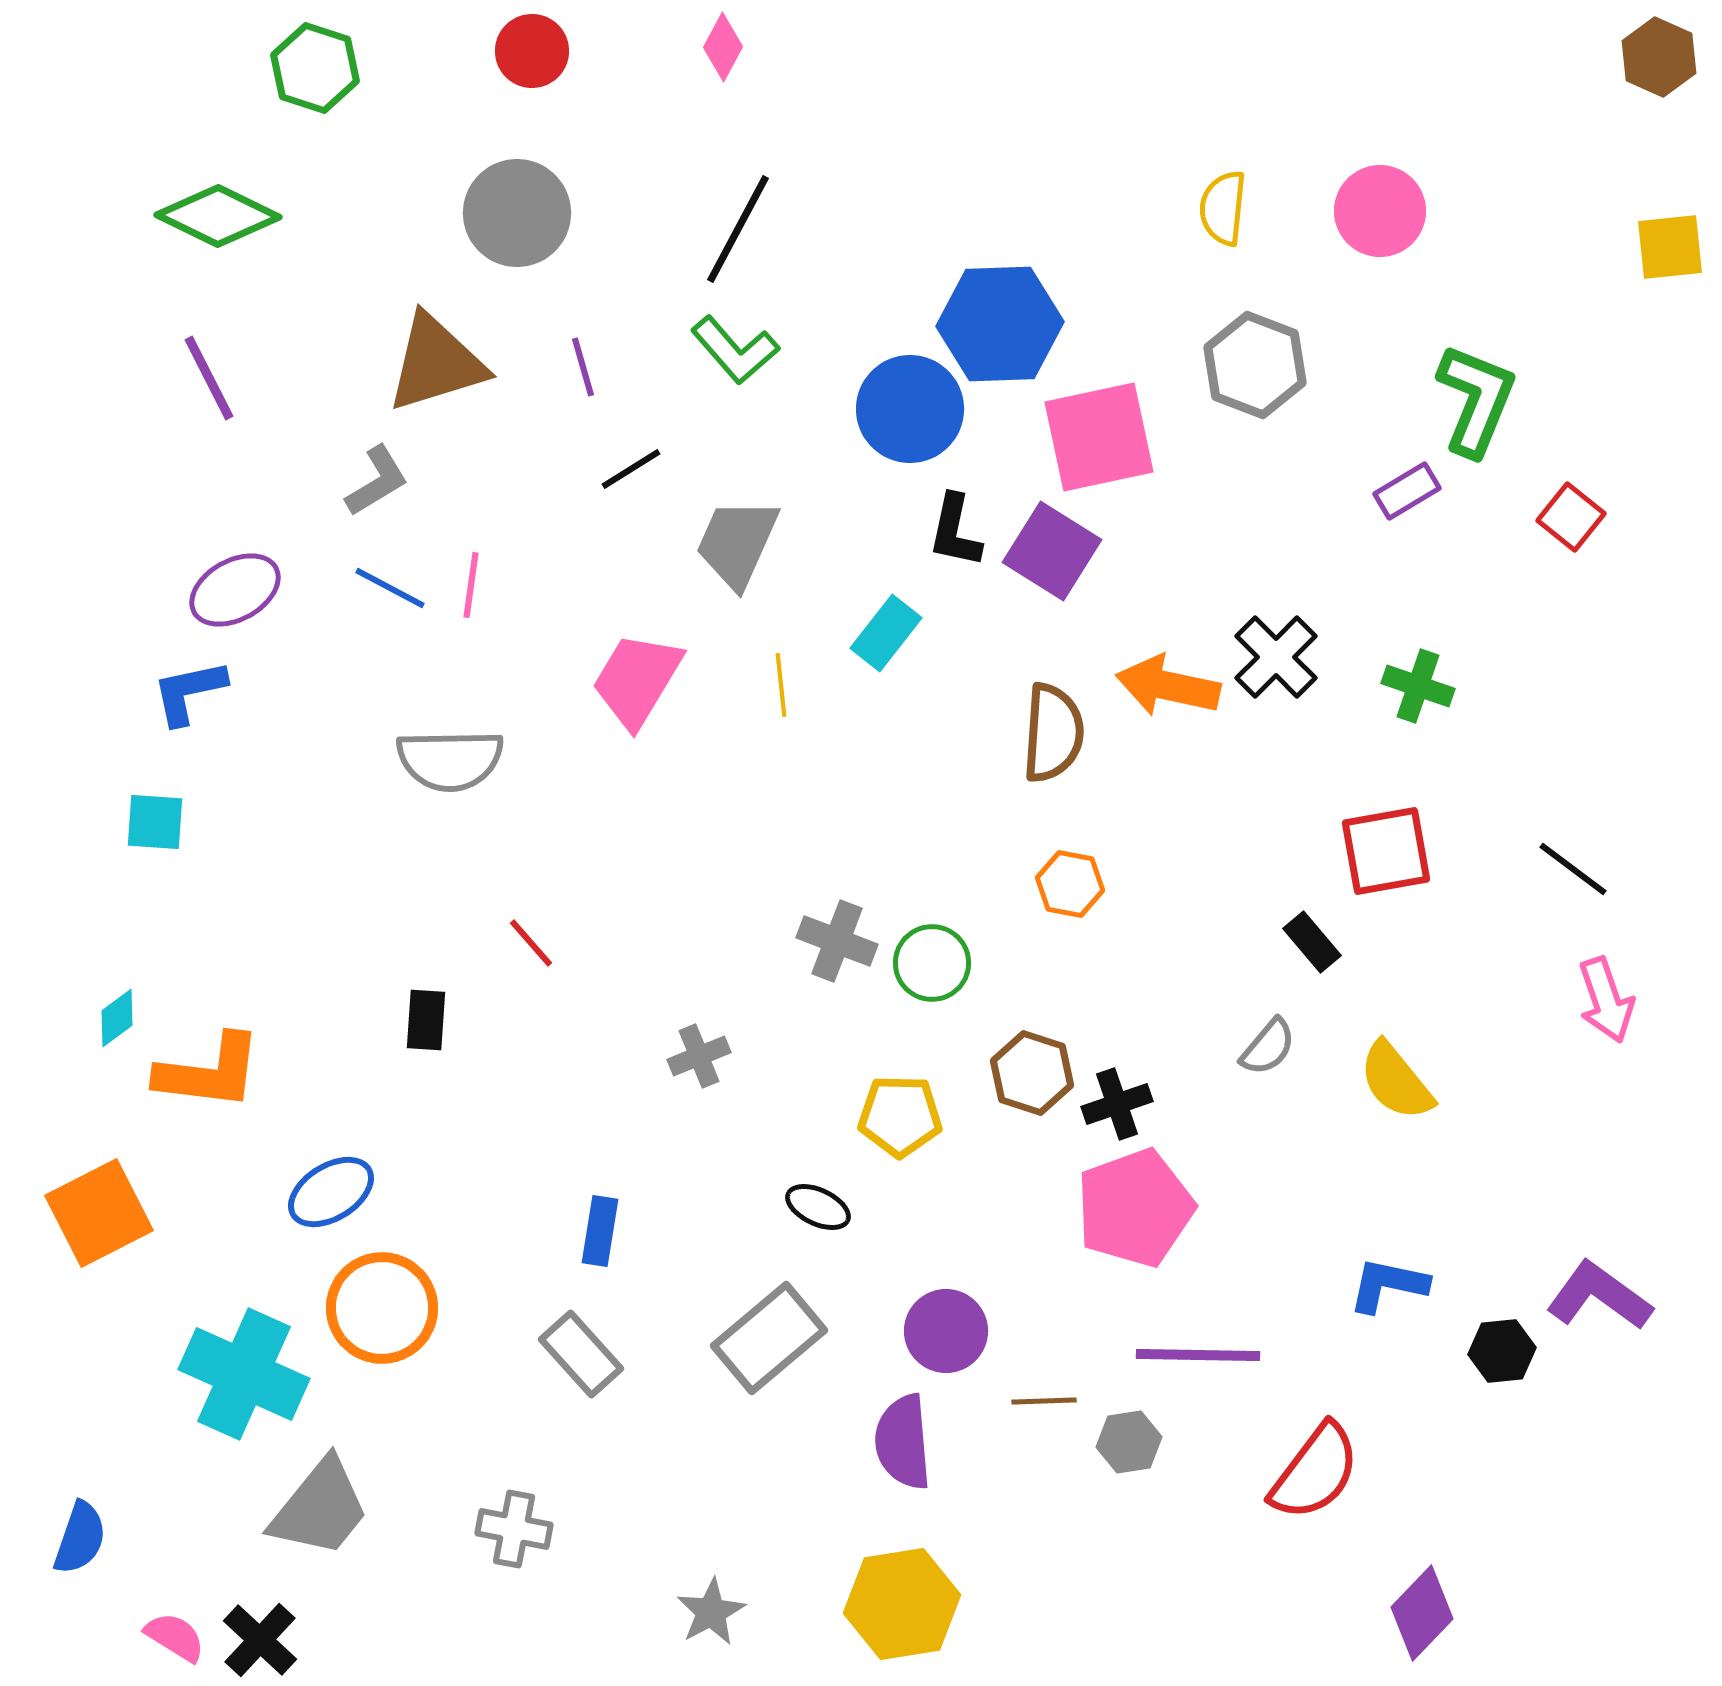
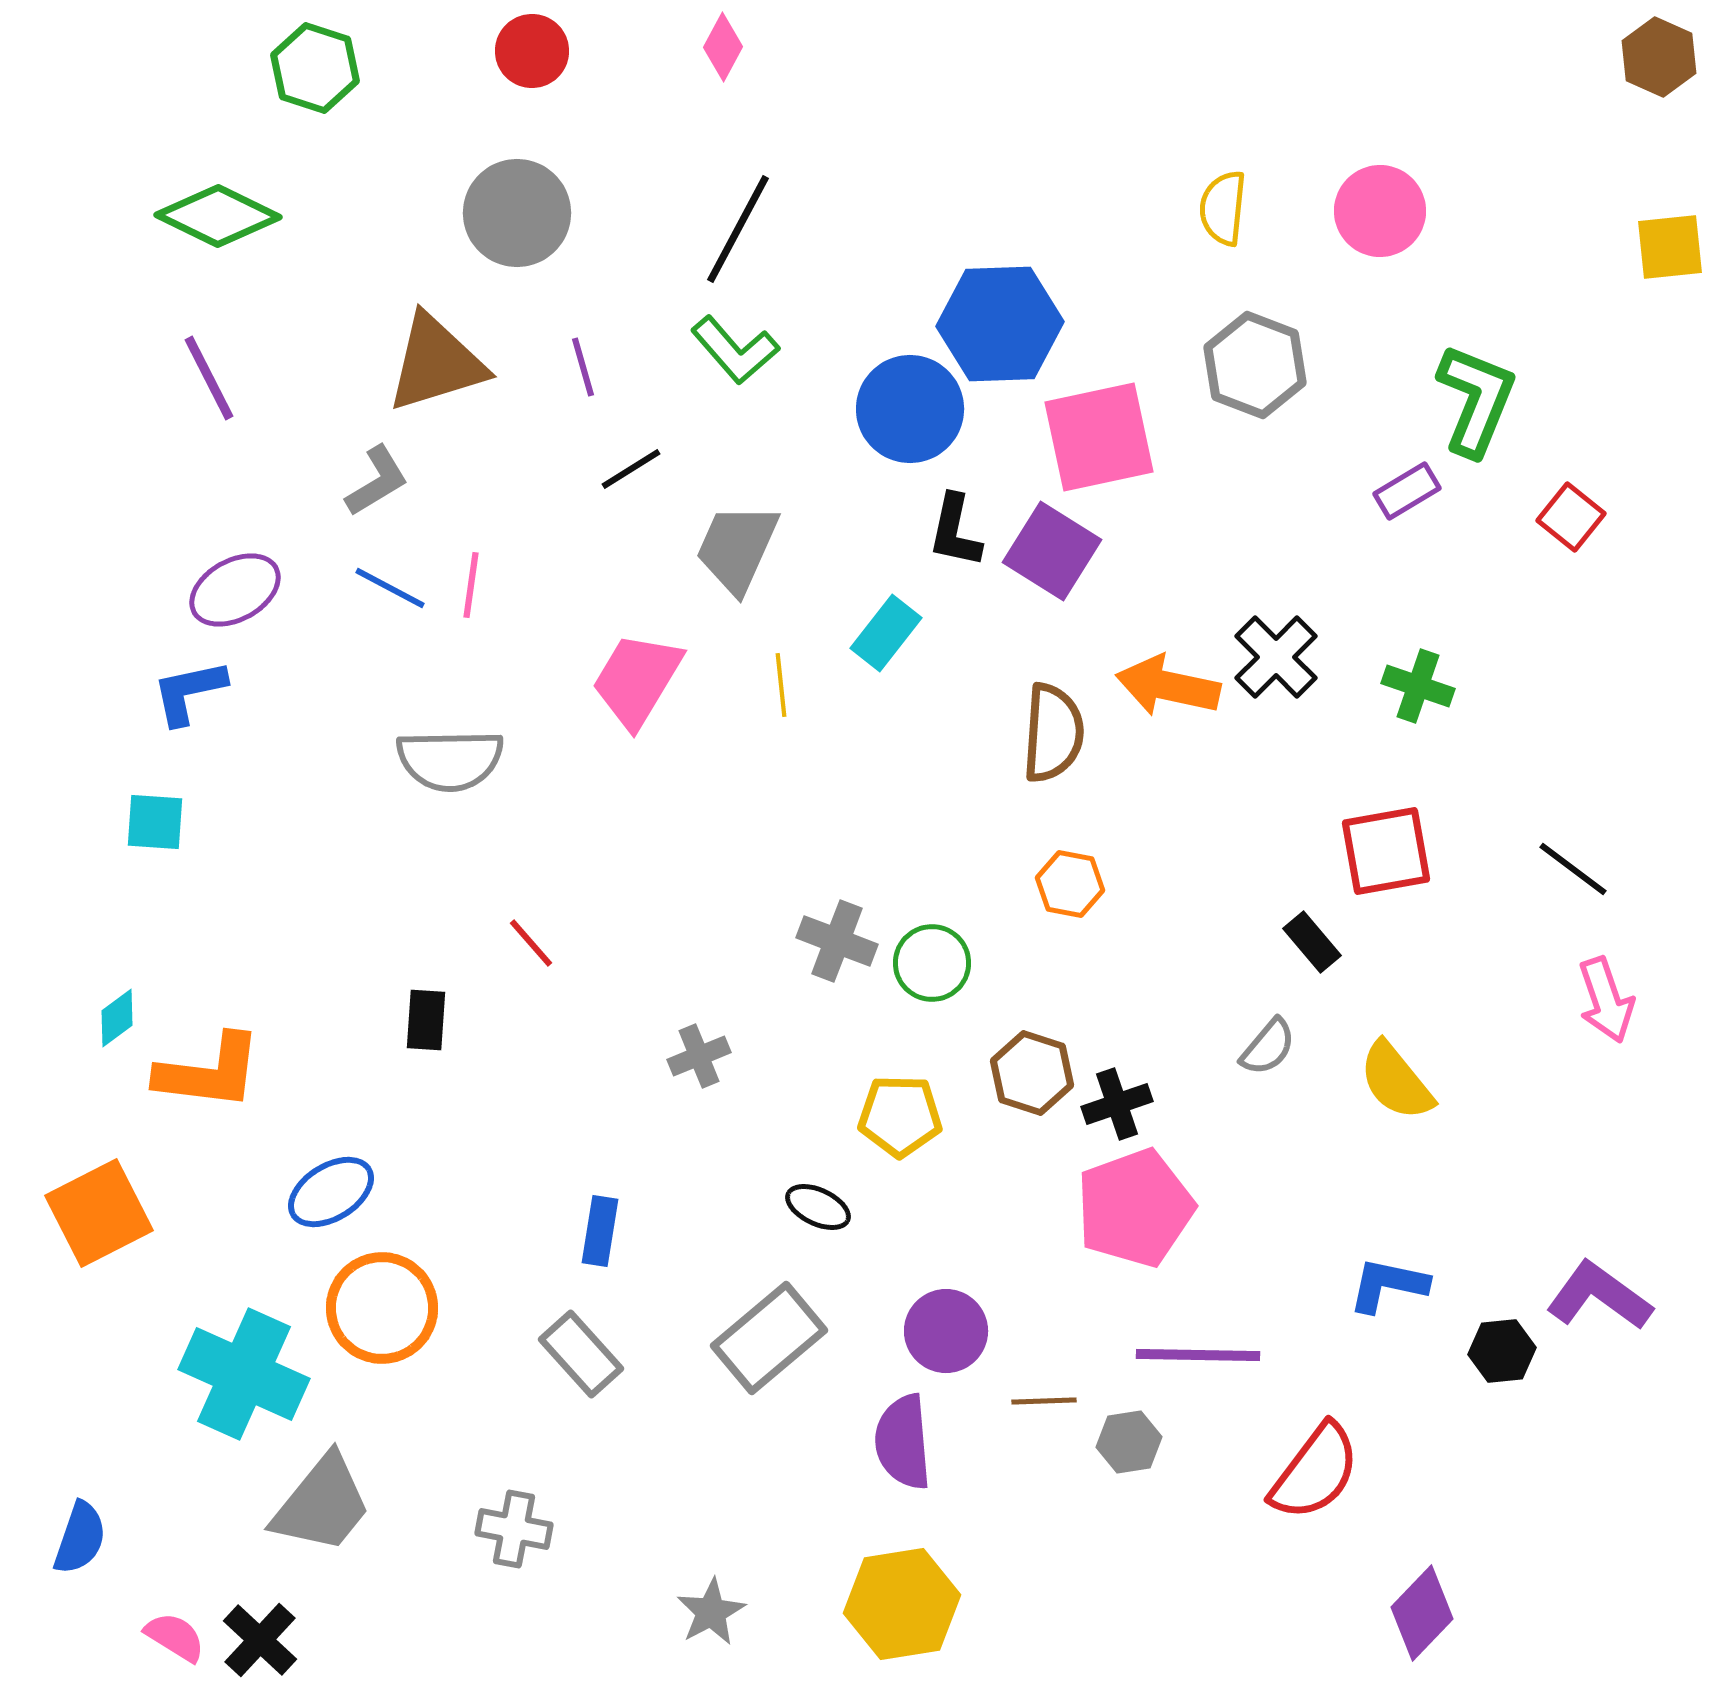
gray trapezoid at (737, 543): moved 5 px down
gray trapezoid at (320, 1508): moved 2 px right, 4 px up
